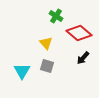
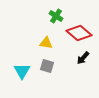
yellow triangle: rotated 40 degrees counterclockwise
